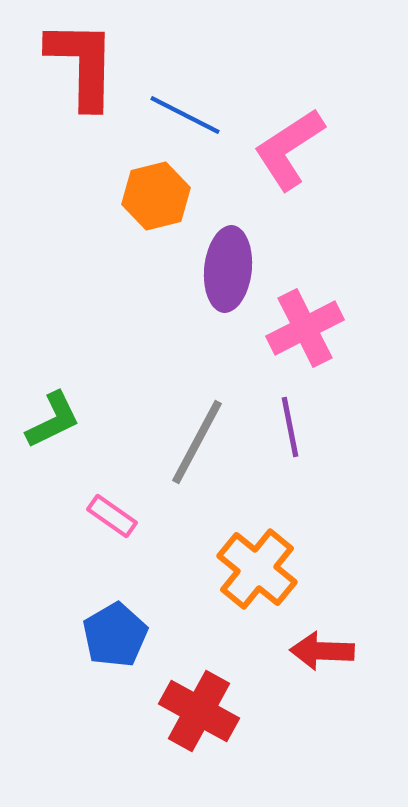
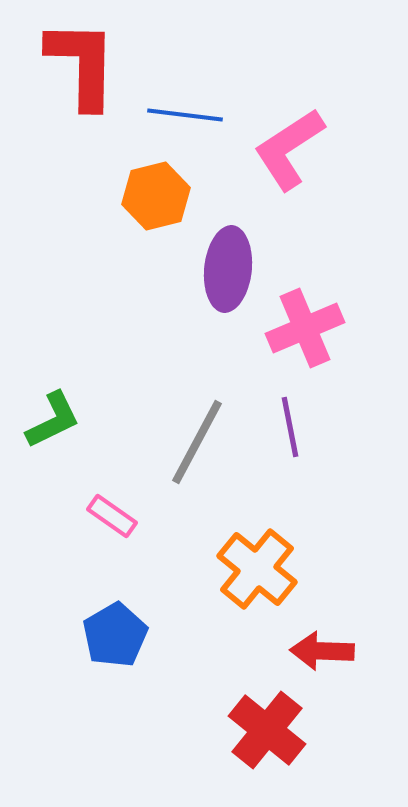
blue line: rotated 20 degrees counterclockwise
pink cross: rotated 4 degrees clockwise
red cross: moved 68 px right, 19 px down; rotated 10 degrees clockwise
